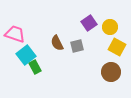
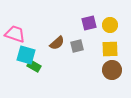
purple square: rotated 21 degrees clockwise
yellow circle: moved 2 px up
brown semicircle: rotated 105 degrees counterclockwise
yellow square: moved 7 px left, 2 px down; rotated 30 degrees counterclockwise
cyan square: rotated 36 degrees counterclockwise
green rectangle: moved 1 px left, 1 px up; rotated 32 degrees counterclockwise
brown circle: moved 1 px right, 2 px up
